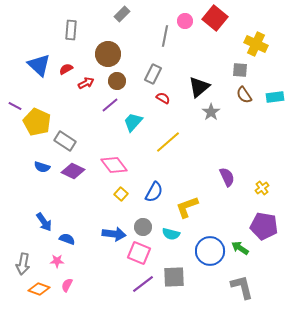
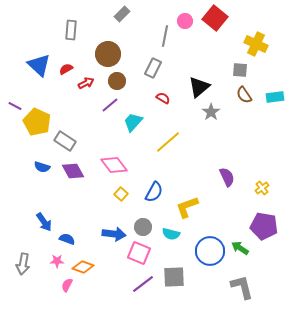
gray rectangle at (153, 74): moved 6 px up
purple diamond at (73, 171): rotated 35 degrees clockwise
orange diamond at (39, 289): moved 44 px right, 22 px up
